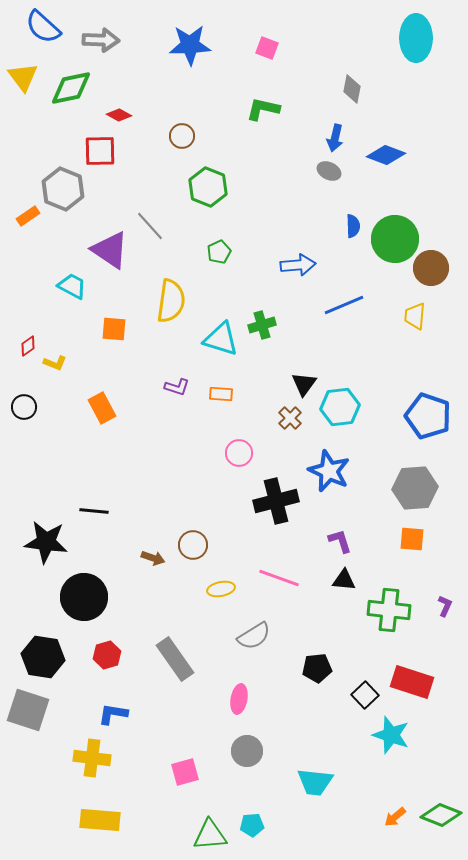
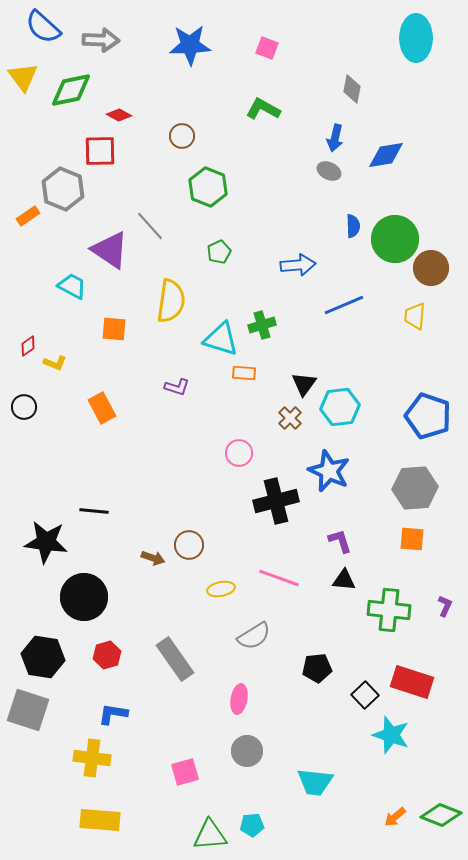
green diamond at (71, 88): moved 2 px down
green L-shape at (263, 109): rotated 16 degrees clockwise
blue diamond at (386, 155): rotated 30 degrees counterclockwise
orange rectangle at (221, 394): moved 23 px right, 21 px up
brown circle at (193, 545): moved 4 px left
